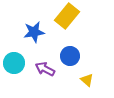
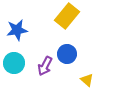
blue star: moved 17 px left, 2 px up
blue circle: moved 3 px left, 2 px up
purple arrow: moved 3 px up; rotated 90 degrees counterclockwise
